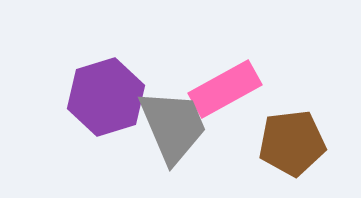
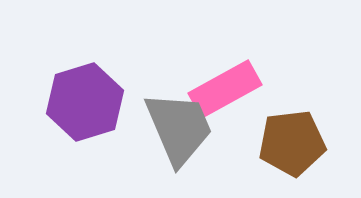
purple hexagon: moved 21 px left, 5 px down
gray trapezoid: moved 6 px right, 2 px down
